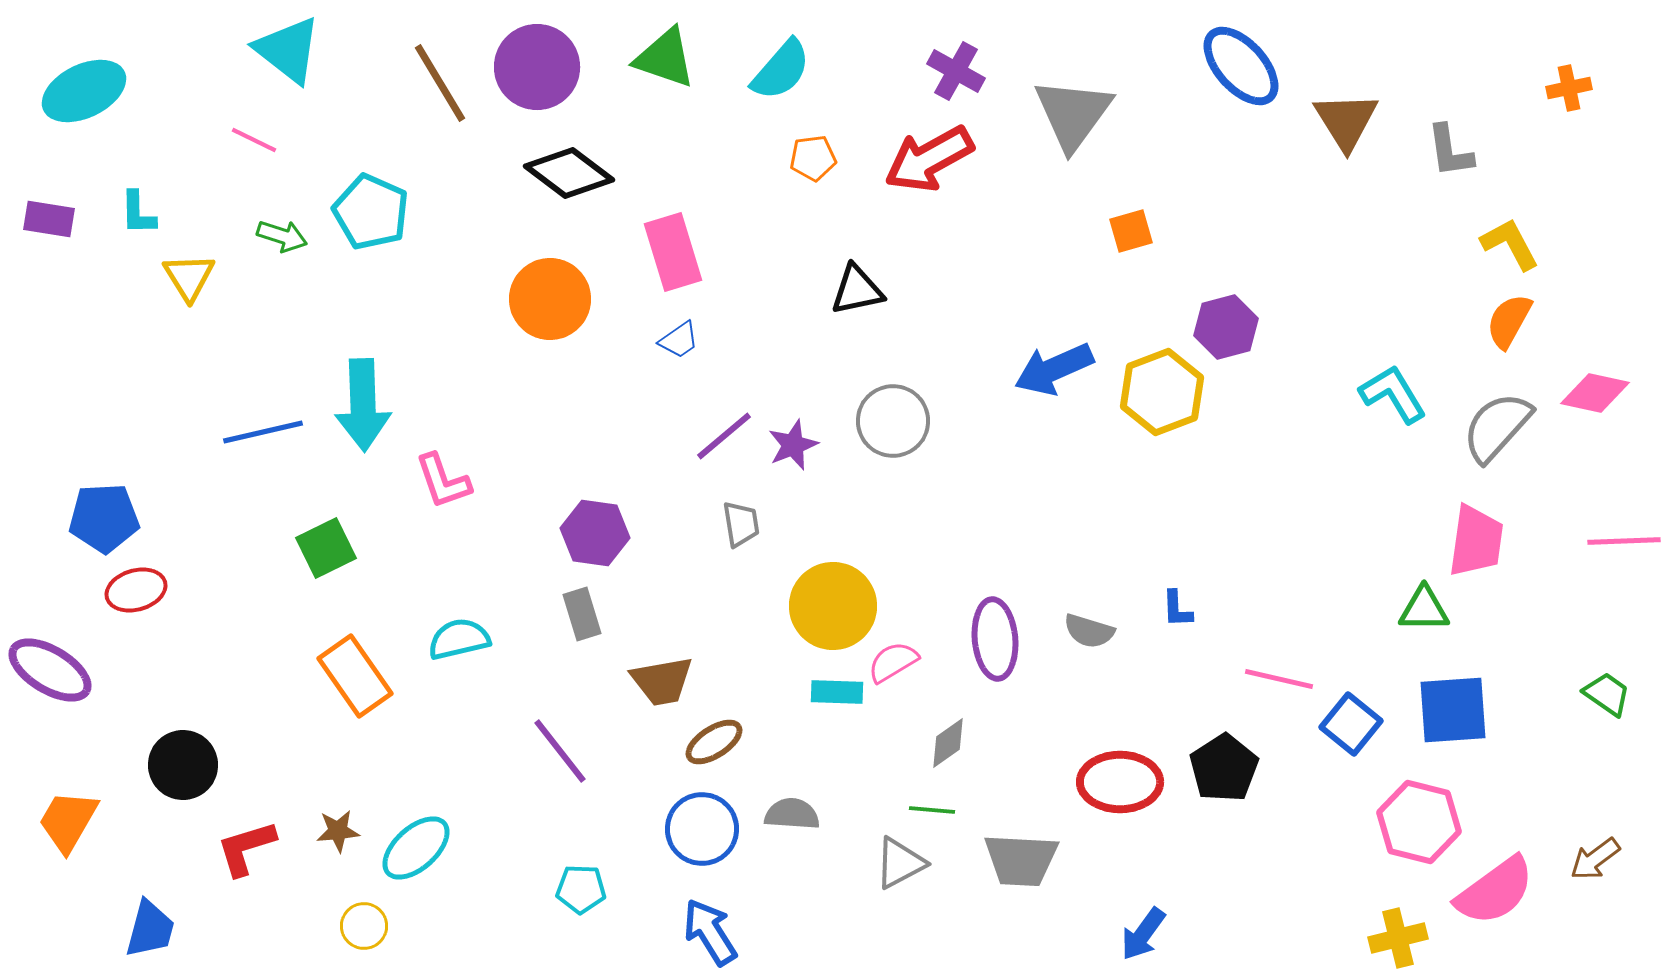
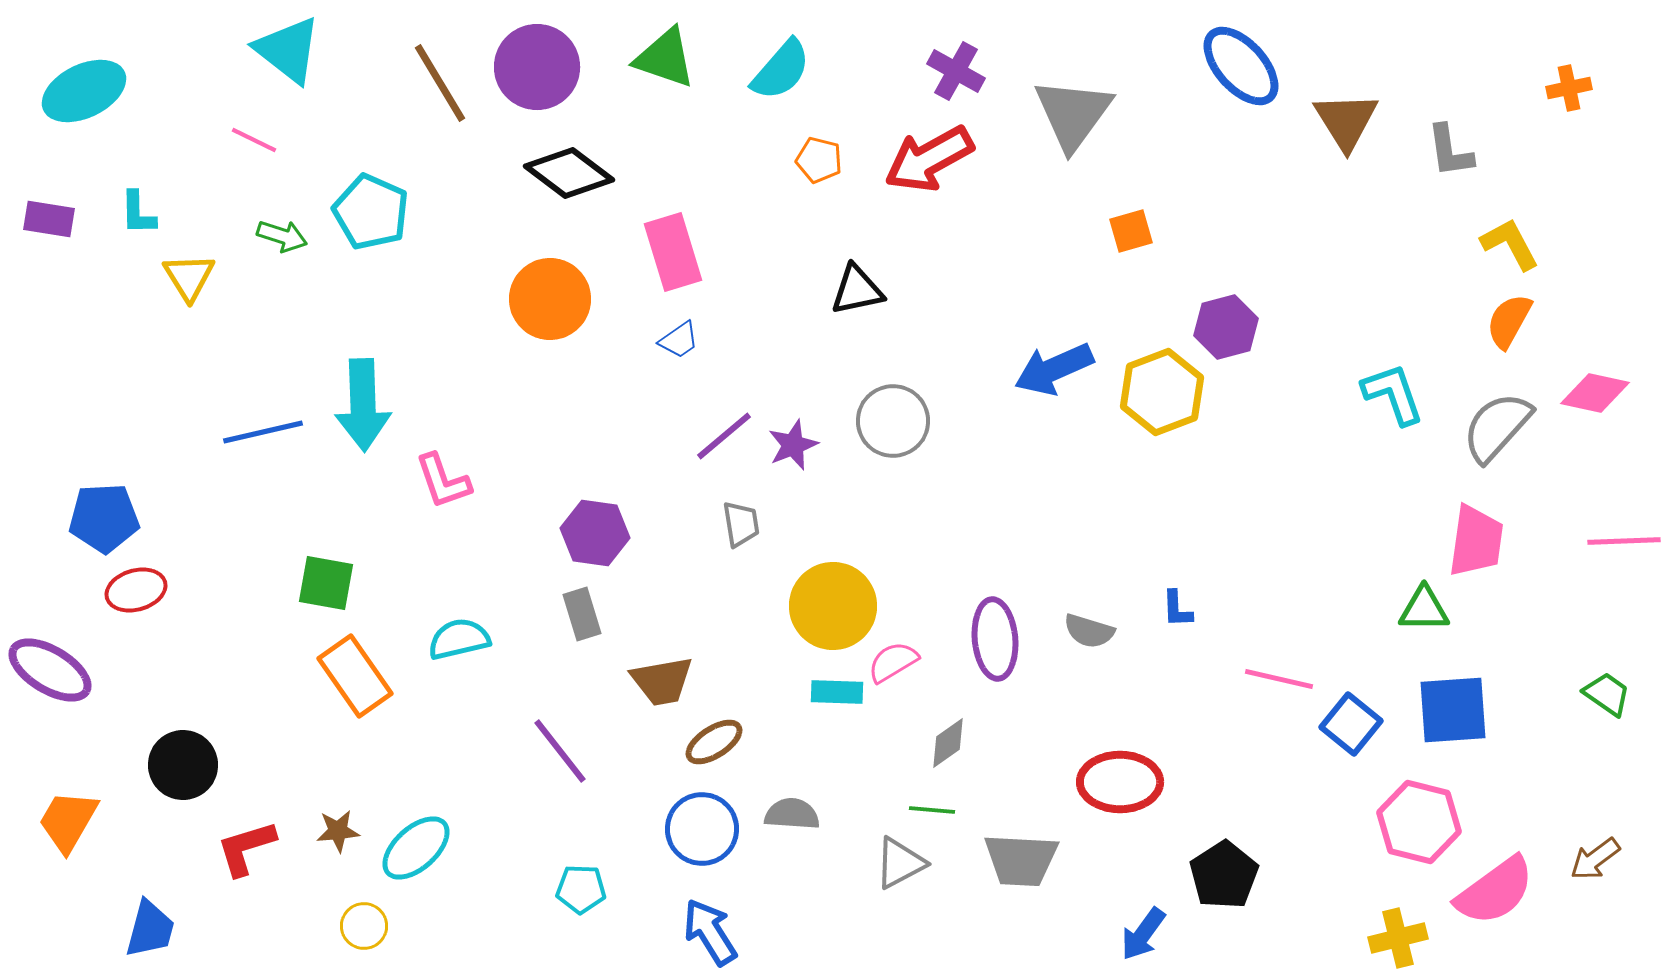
orange pentagon at (813, 158): moved 6 px right, 2 px down; rotated 21 degrees clockwise
cyan L-shape at (1393, 394): rotated 12 degrees clockwise
green square at (326, 548): moved 35 px down; rotated 36 degrees clockwise
black pentagon at (1224, 768): moved 107 px down
